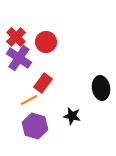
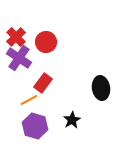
black star: moved 4 px down; rotated 30 degrees clockwise
